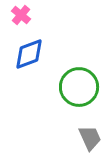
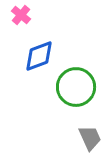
blue diamond: moved 10 px right, 2 px down
green circle: moved 3 px left
